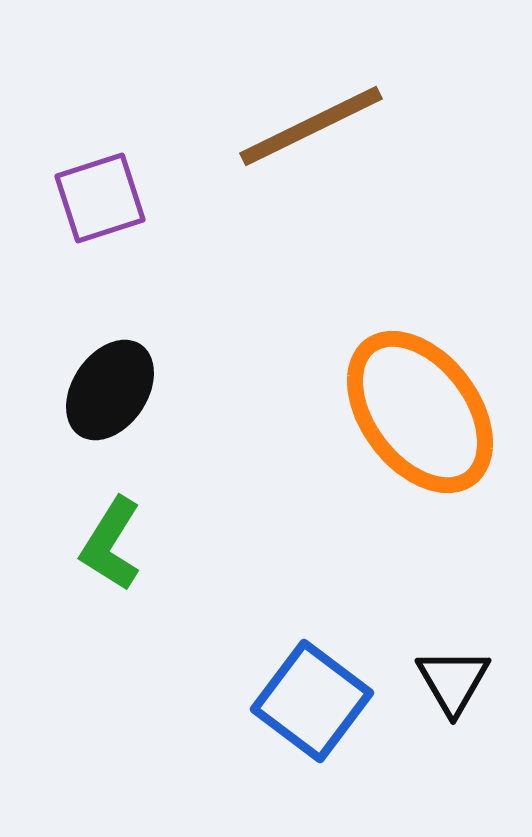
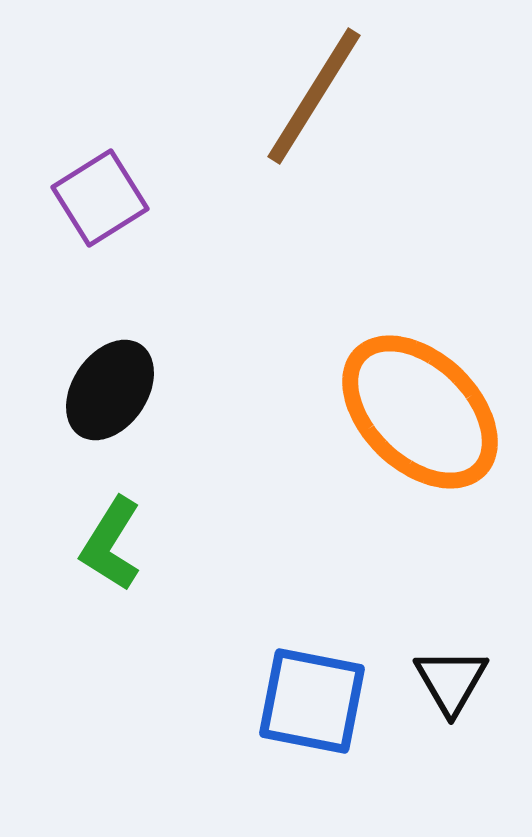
brown line: moved 3 px right, 30 px up; rotated 32 degrees counterclockwise
purple square: rotated 14 degrees counterclockwise
orange ellipse: rotated 9 degrees counterclockwise
black triangle: moved 2 px left
blue square: rotated 26 degrees counterclockwise
